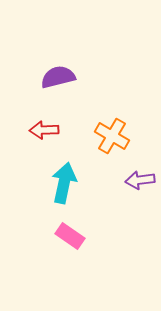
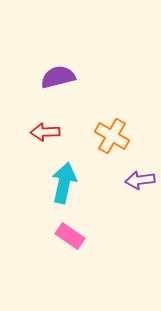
red arrow: moved 1 px right, 2 px down
